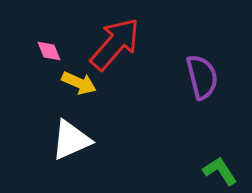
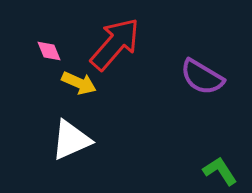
purple semicircle: rotated 135 degrees clockwise
